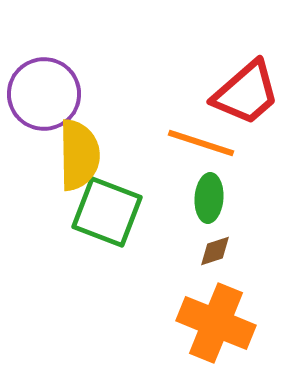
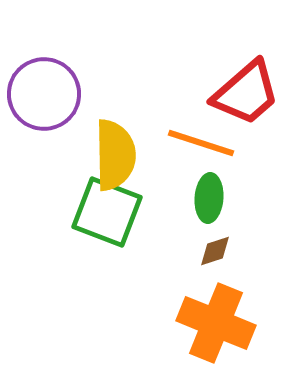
yellow semicircle: moved 36 px right
